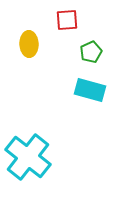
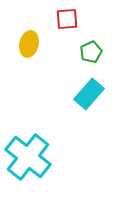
red square: moved 1 px up
yellow ellipse: rotated 15 degrees clockwise
cyan rectangle: moved 1 px left, 4 px down; rotated 64 degrees counterclockwise
